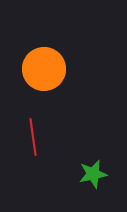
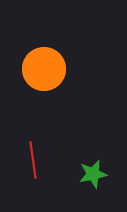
red line: moved 23 px down
